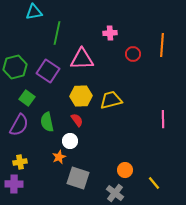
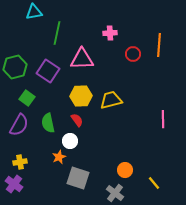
orange line: moved 3 px left
green semicircle: moved 1 px right, 1 px down
purple cross: rotated 36 degrees clockwise
